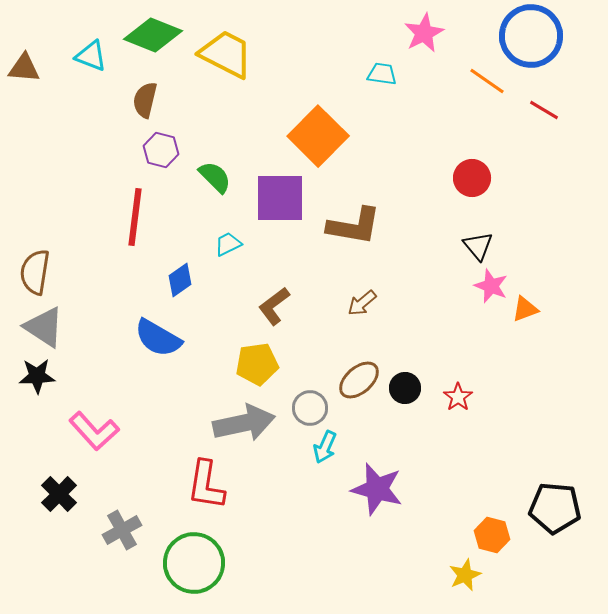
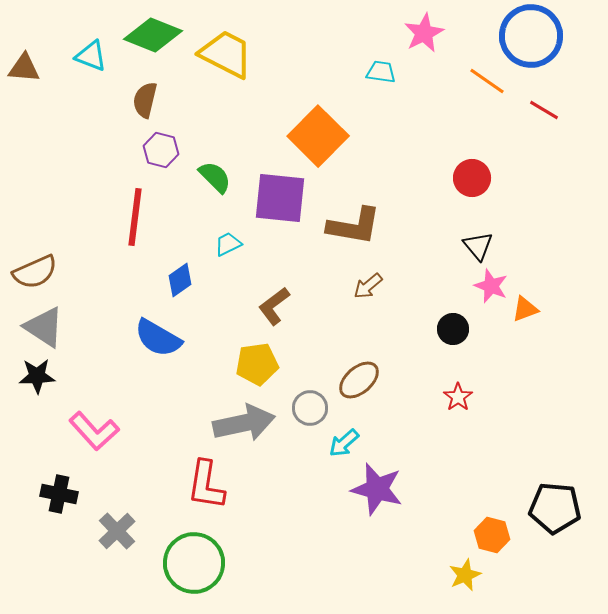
cyan trapezoid at (382, 74): moved 1 px left, 2 px up
purple square at (280, 198): rotated 6 degrees clockwise
brown semicircle at (35, 272): rotated 123 degrees counterclockwise
brown arrow at (362, 303): moved 6 px right, 17 px up
black circle at (405, 388): moved 48 px right, 59 px up
cyan arrow at (325, 447): moved 19 px right, 4 px up; rotated 24 degrees clockwise
black cross at (59, 494): rotated 33 degrees counterclockwise
gray cross at (122, 530): moved 5 px left, 1 px down; rotated 15 degrees counterclockwise
